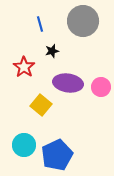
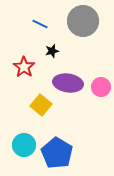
blue line: rotated 49 degrees counterclockwise
blue pentagon: moved 2 px up; rotated 16 degrees counterclockwise
